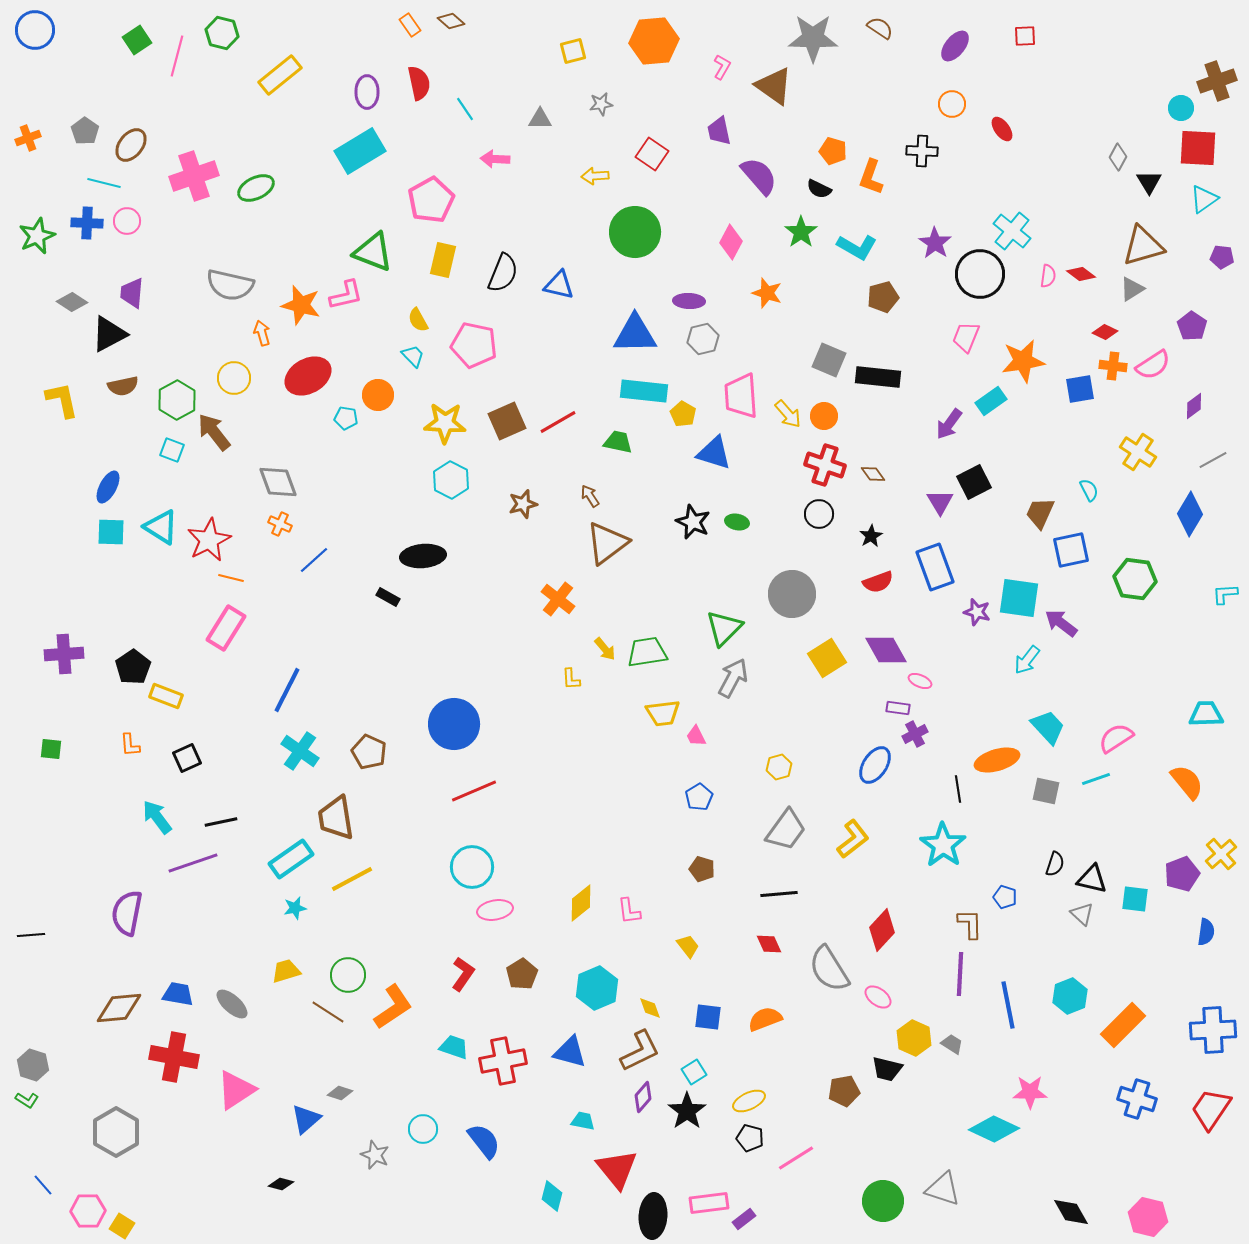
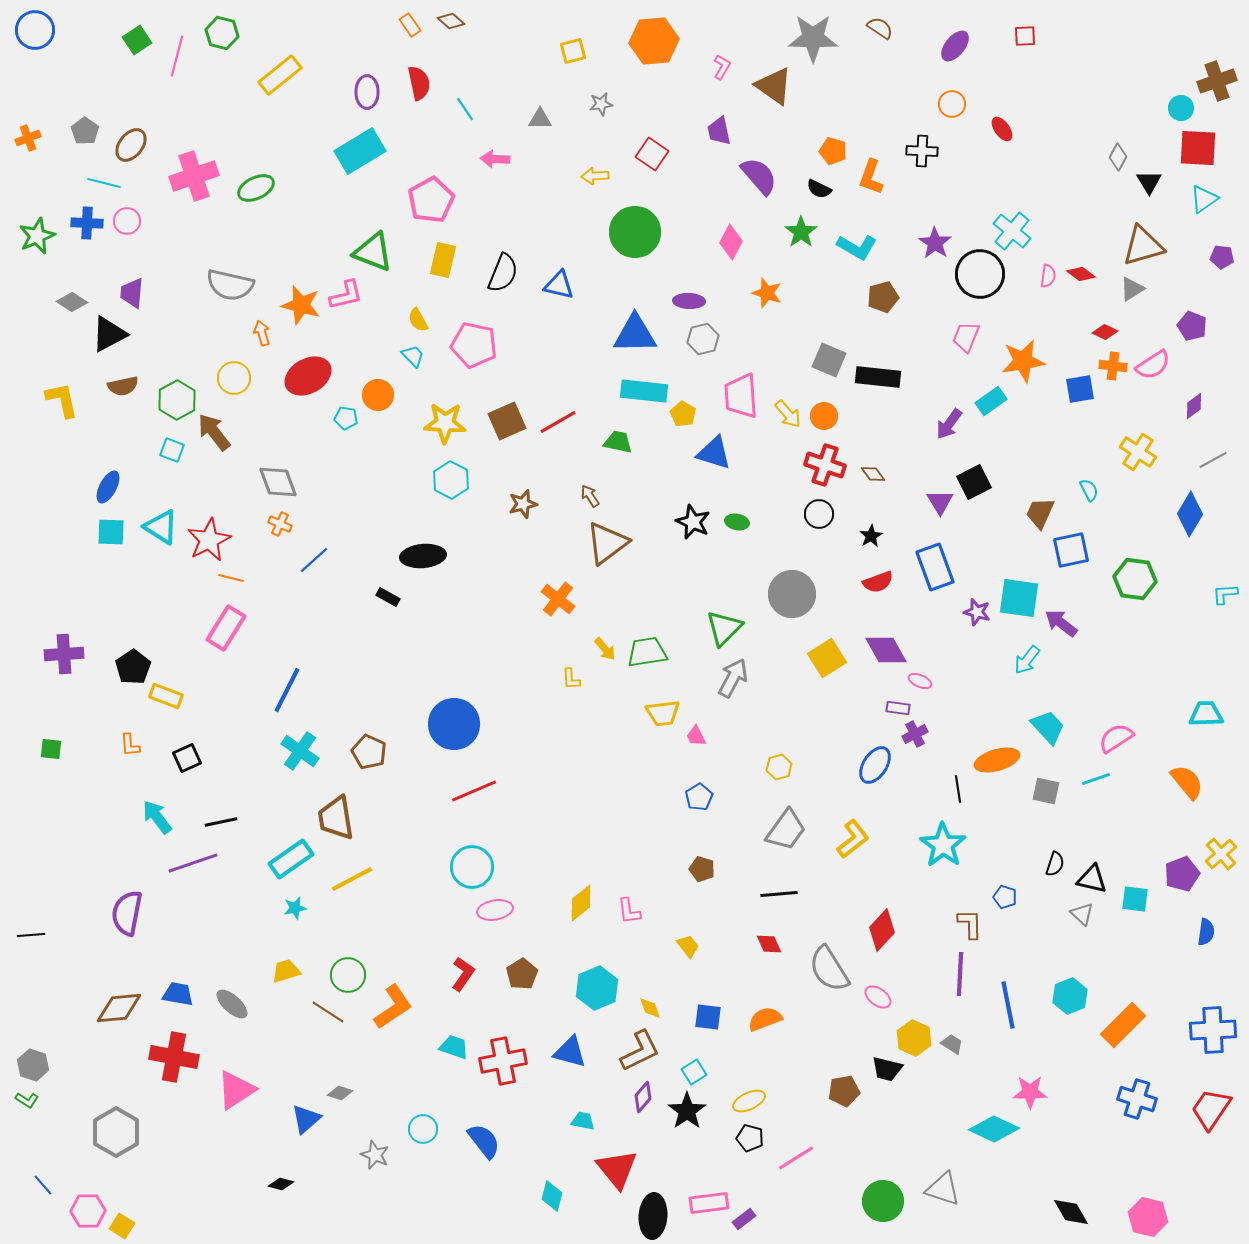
purple pentagon at (1192, 326): rotated 12 degrees counterclockwise
